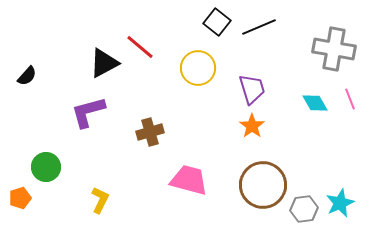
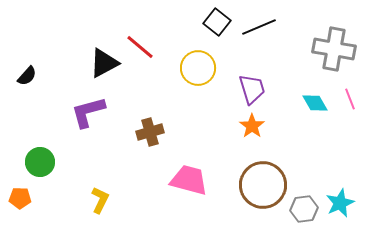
green circle: moved 6 px left, 5 px up
orange pentagon: rotated 20 degrees clockwise
